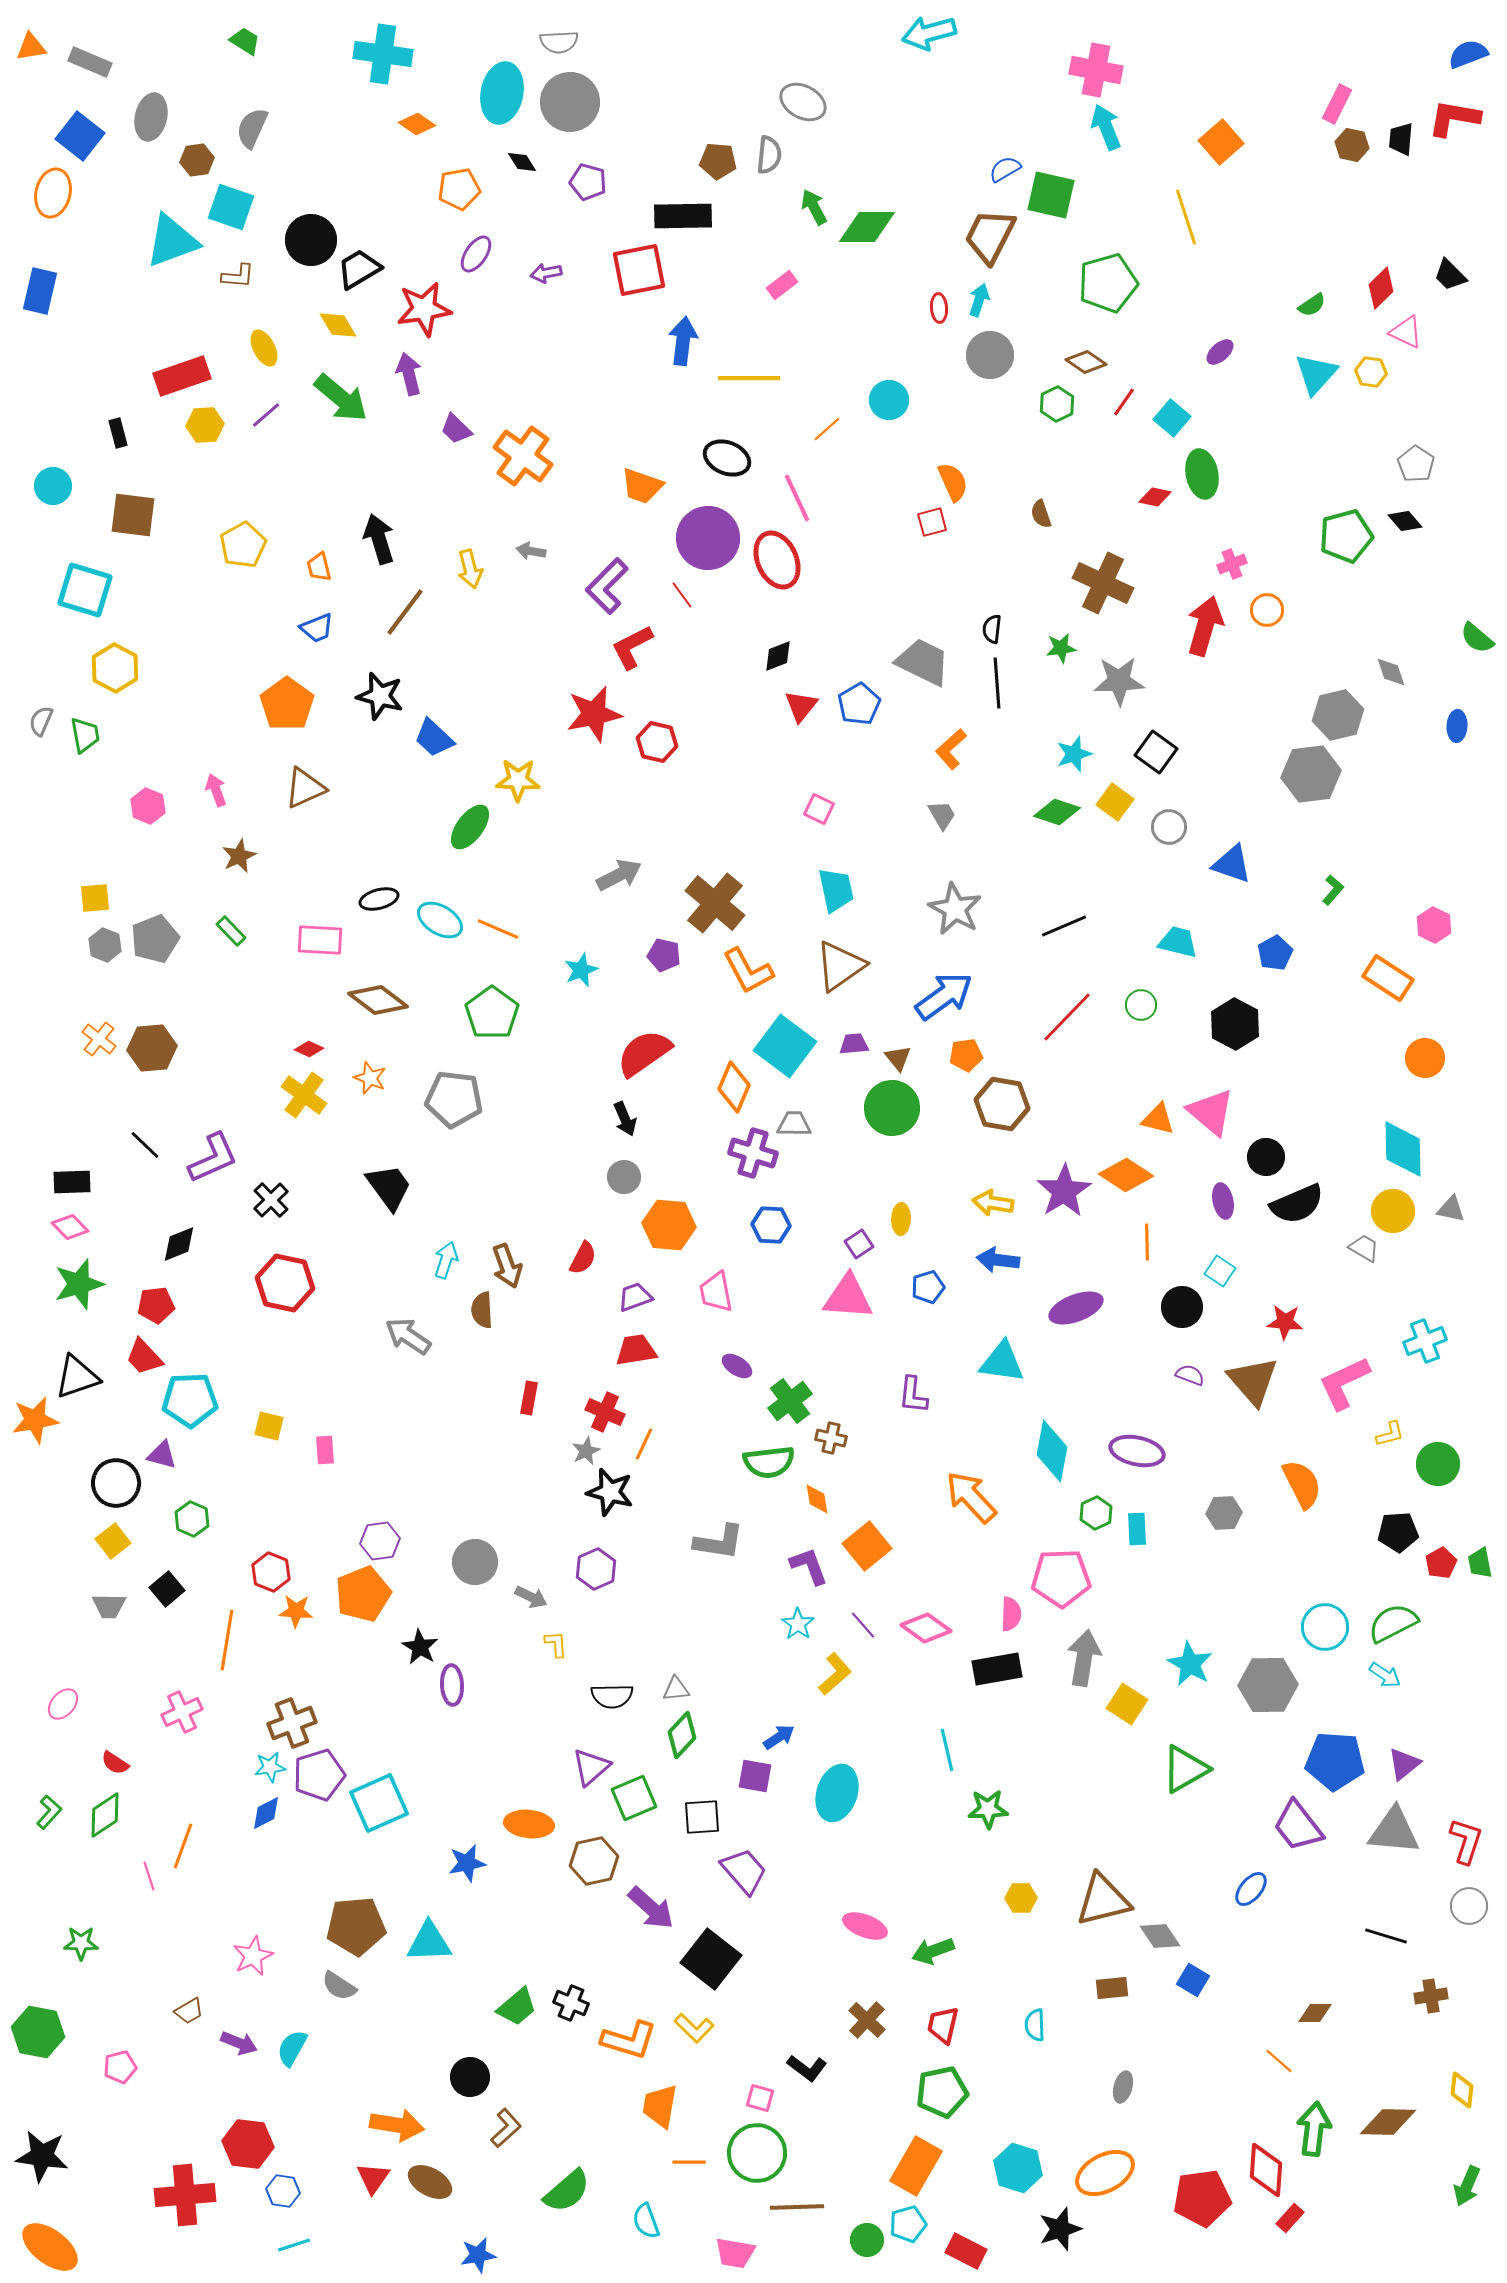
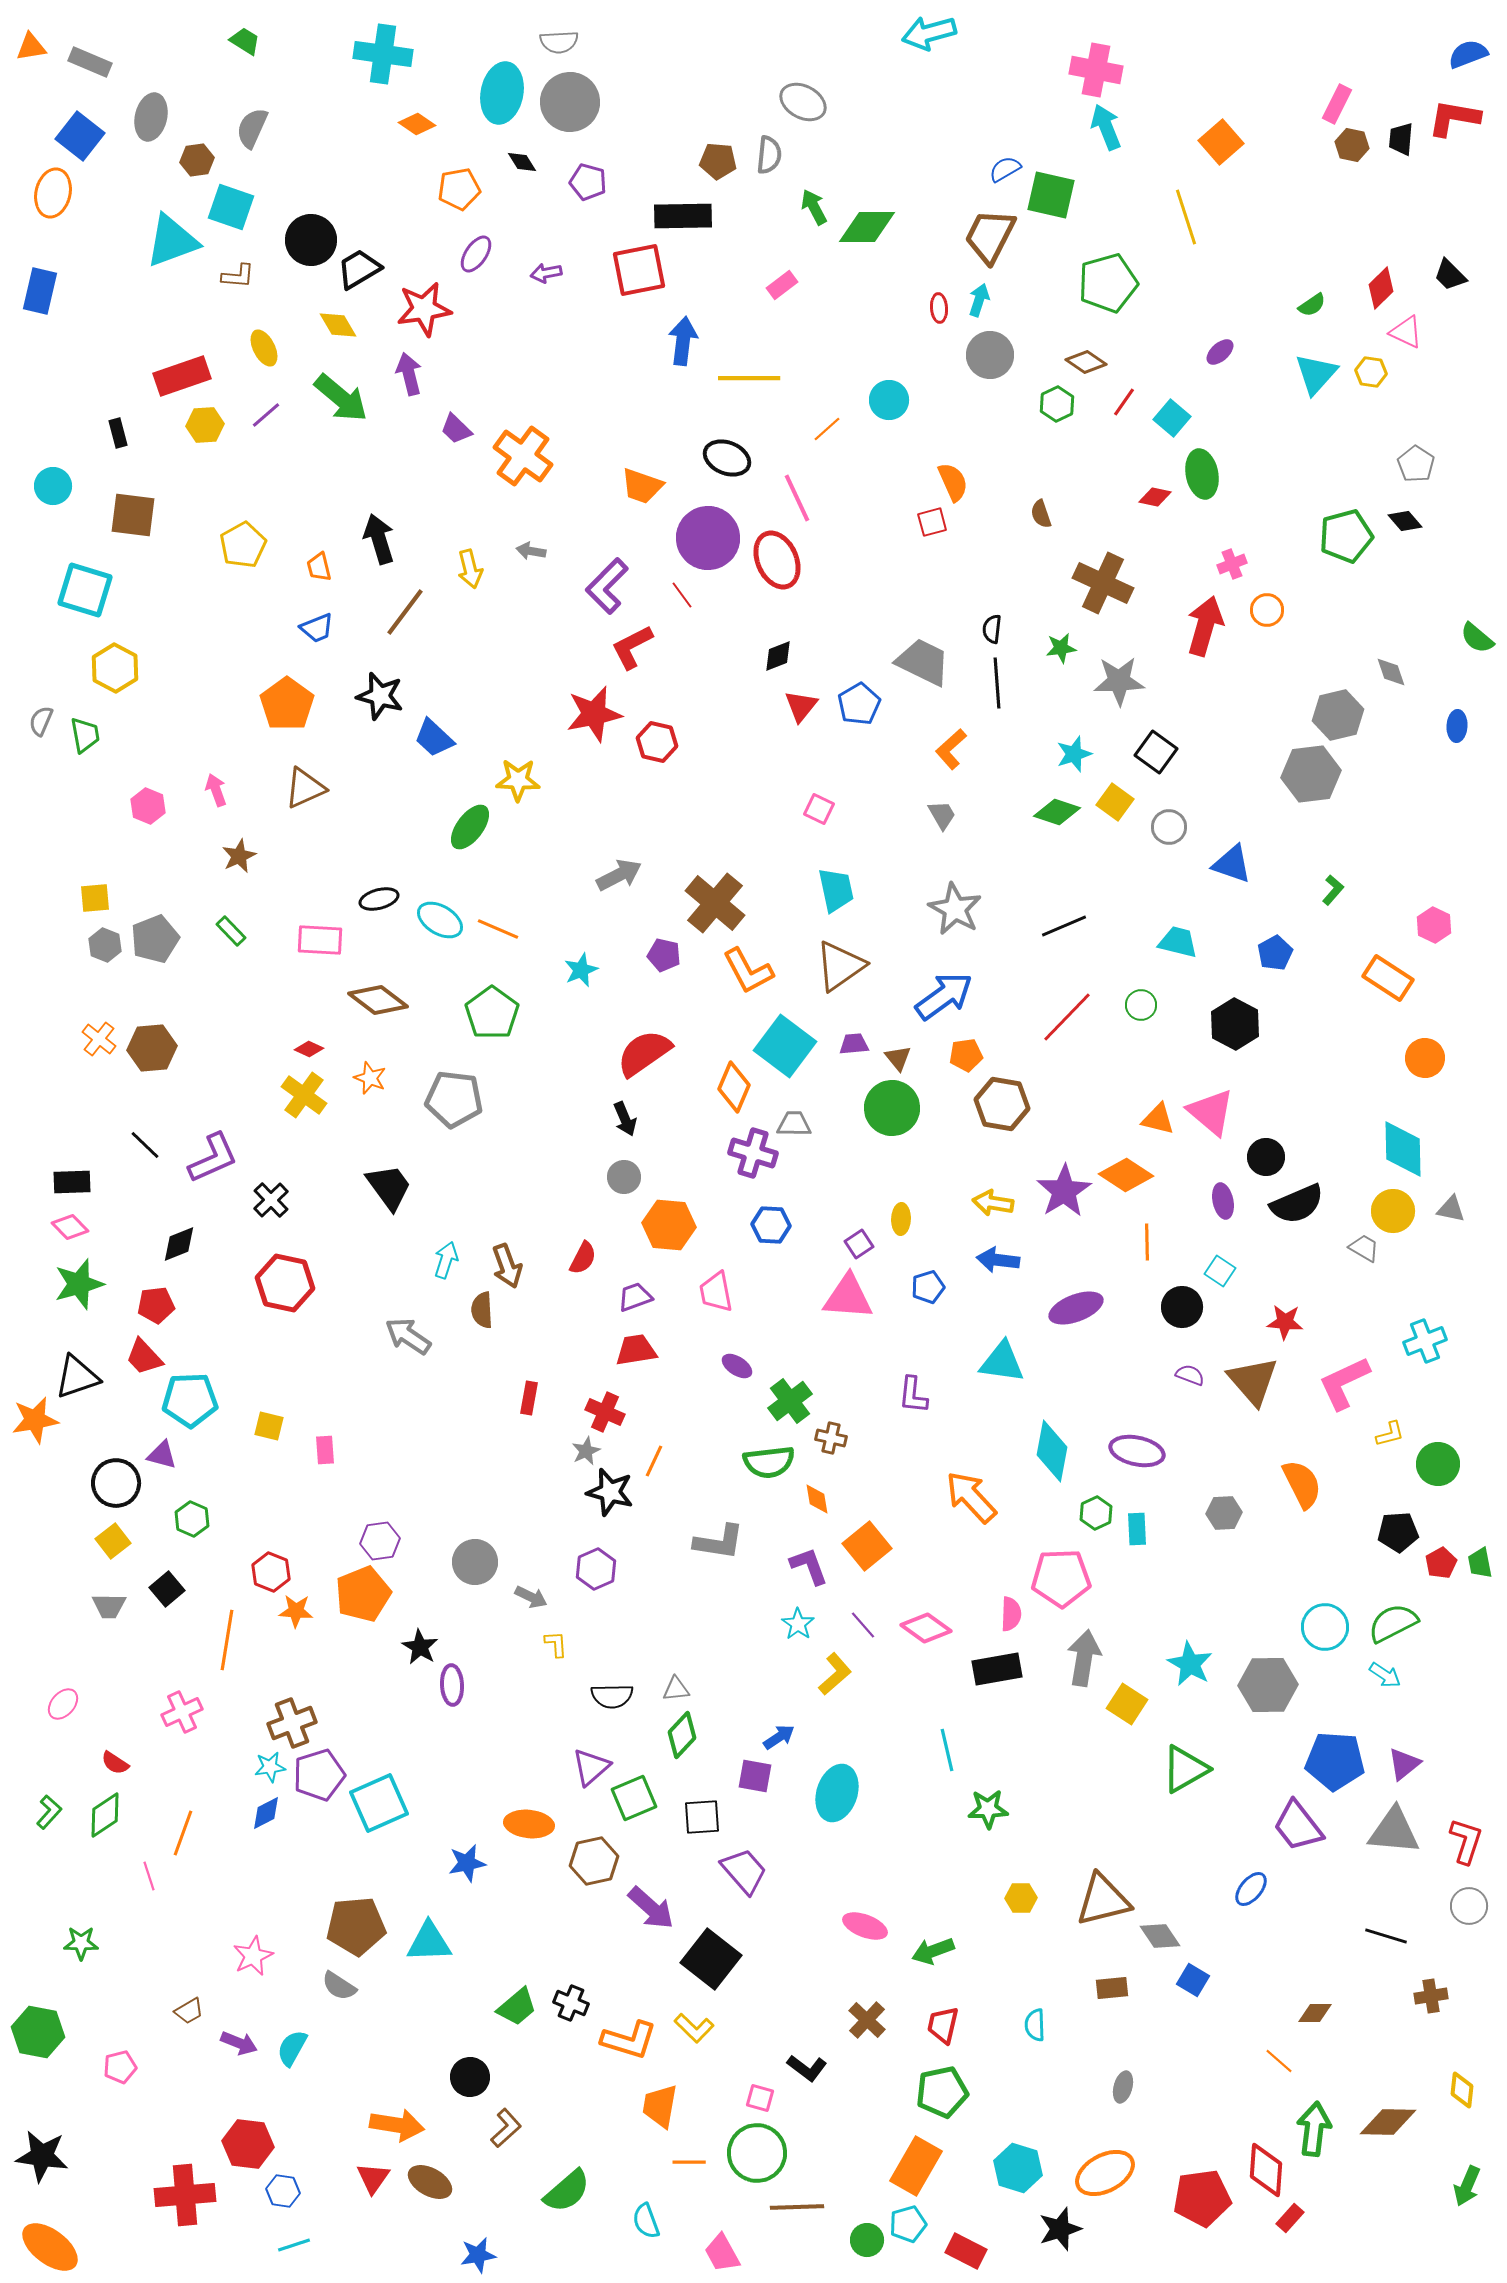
orange line at (644, 1444): moved 10 px right, 17 px down
orange line at (183, 1846): moved 13 px up
pink trapezoid at (735, 2253): moved 13 px left; rotated 51 degrees clockwise
